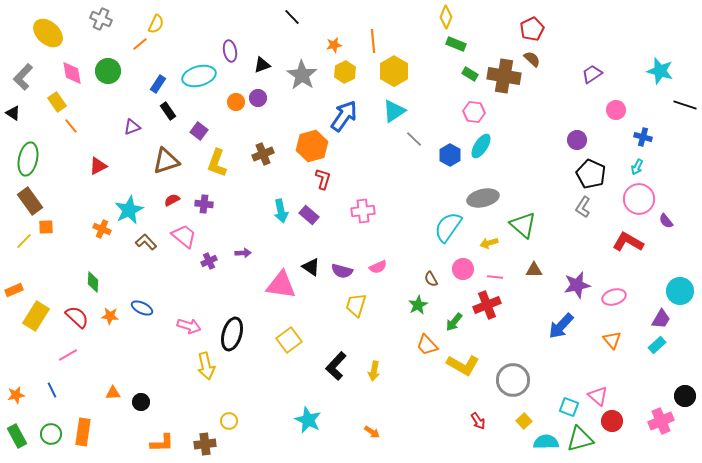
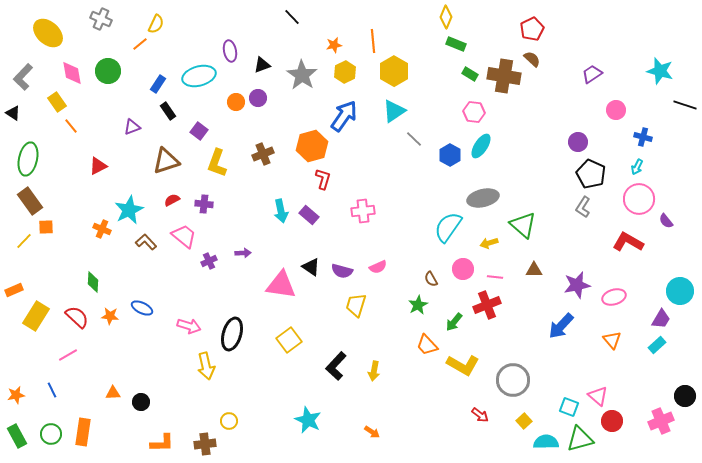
purple circle at (577, 140): moved 1 px right, 2 px down
red arrow at (478, 421): moved 2 px right, 6 px up; rotated 18 degrees counterclockwise
